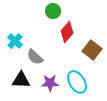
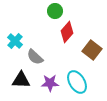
green circle: moved 2 px right
